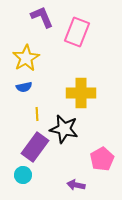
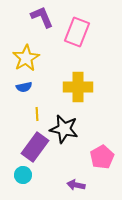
yellow cross: moved 3 px left, 6 px up
pink pentagon: moved 2 px up
